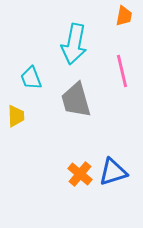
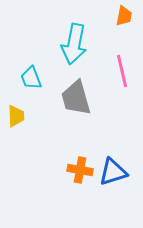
gray trapezoid: moved 2 px up
orange cross: moved 4 px up; rotated 30 degrees counterclockwise
